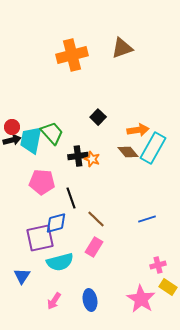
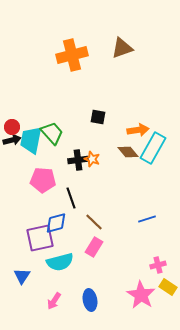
black square: rotated 35 degrees counterclockwise
black cross: moved 4 px down
pink pentagon: moved 1 px right, 2 px up
brown line: moved 2 px left, 3 px down
pink star: moved 4 px up
